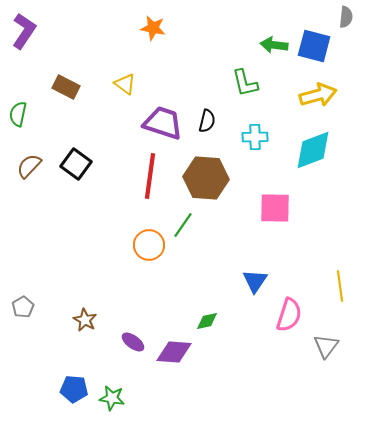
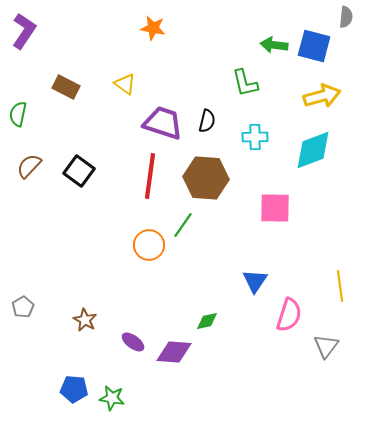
yellow arrow: moved 4 px right, 1 px down
black square: moved 3 px right, 7 px down
